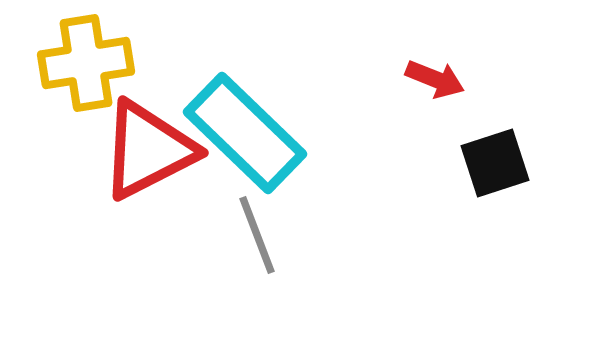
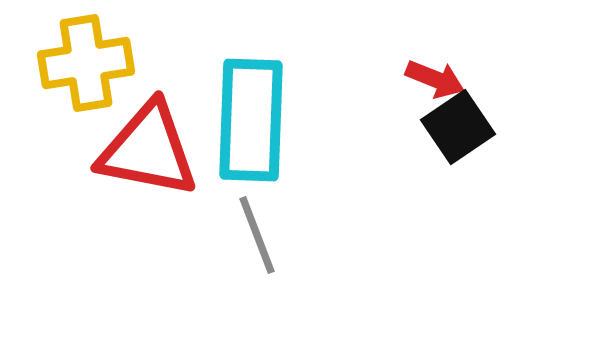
cyan rectangle: moved 6 px right, 13 px up; rotated 48 degrees clockwise
red triangle: rotated 38 degrees clockwise
black square: moved 37 px left, 36 px up; rotated 16 degrees counterclockwise
